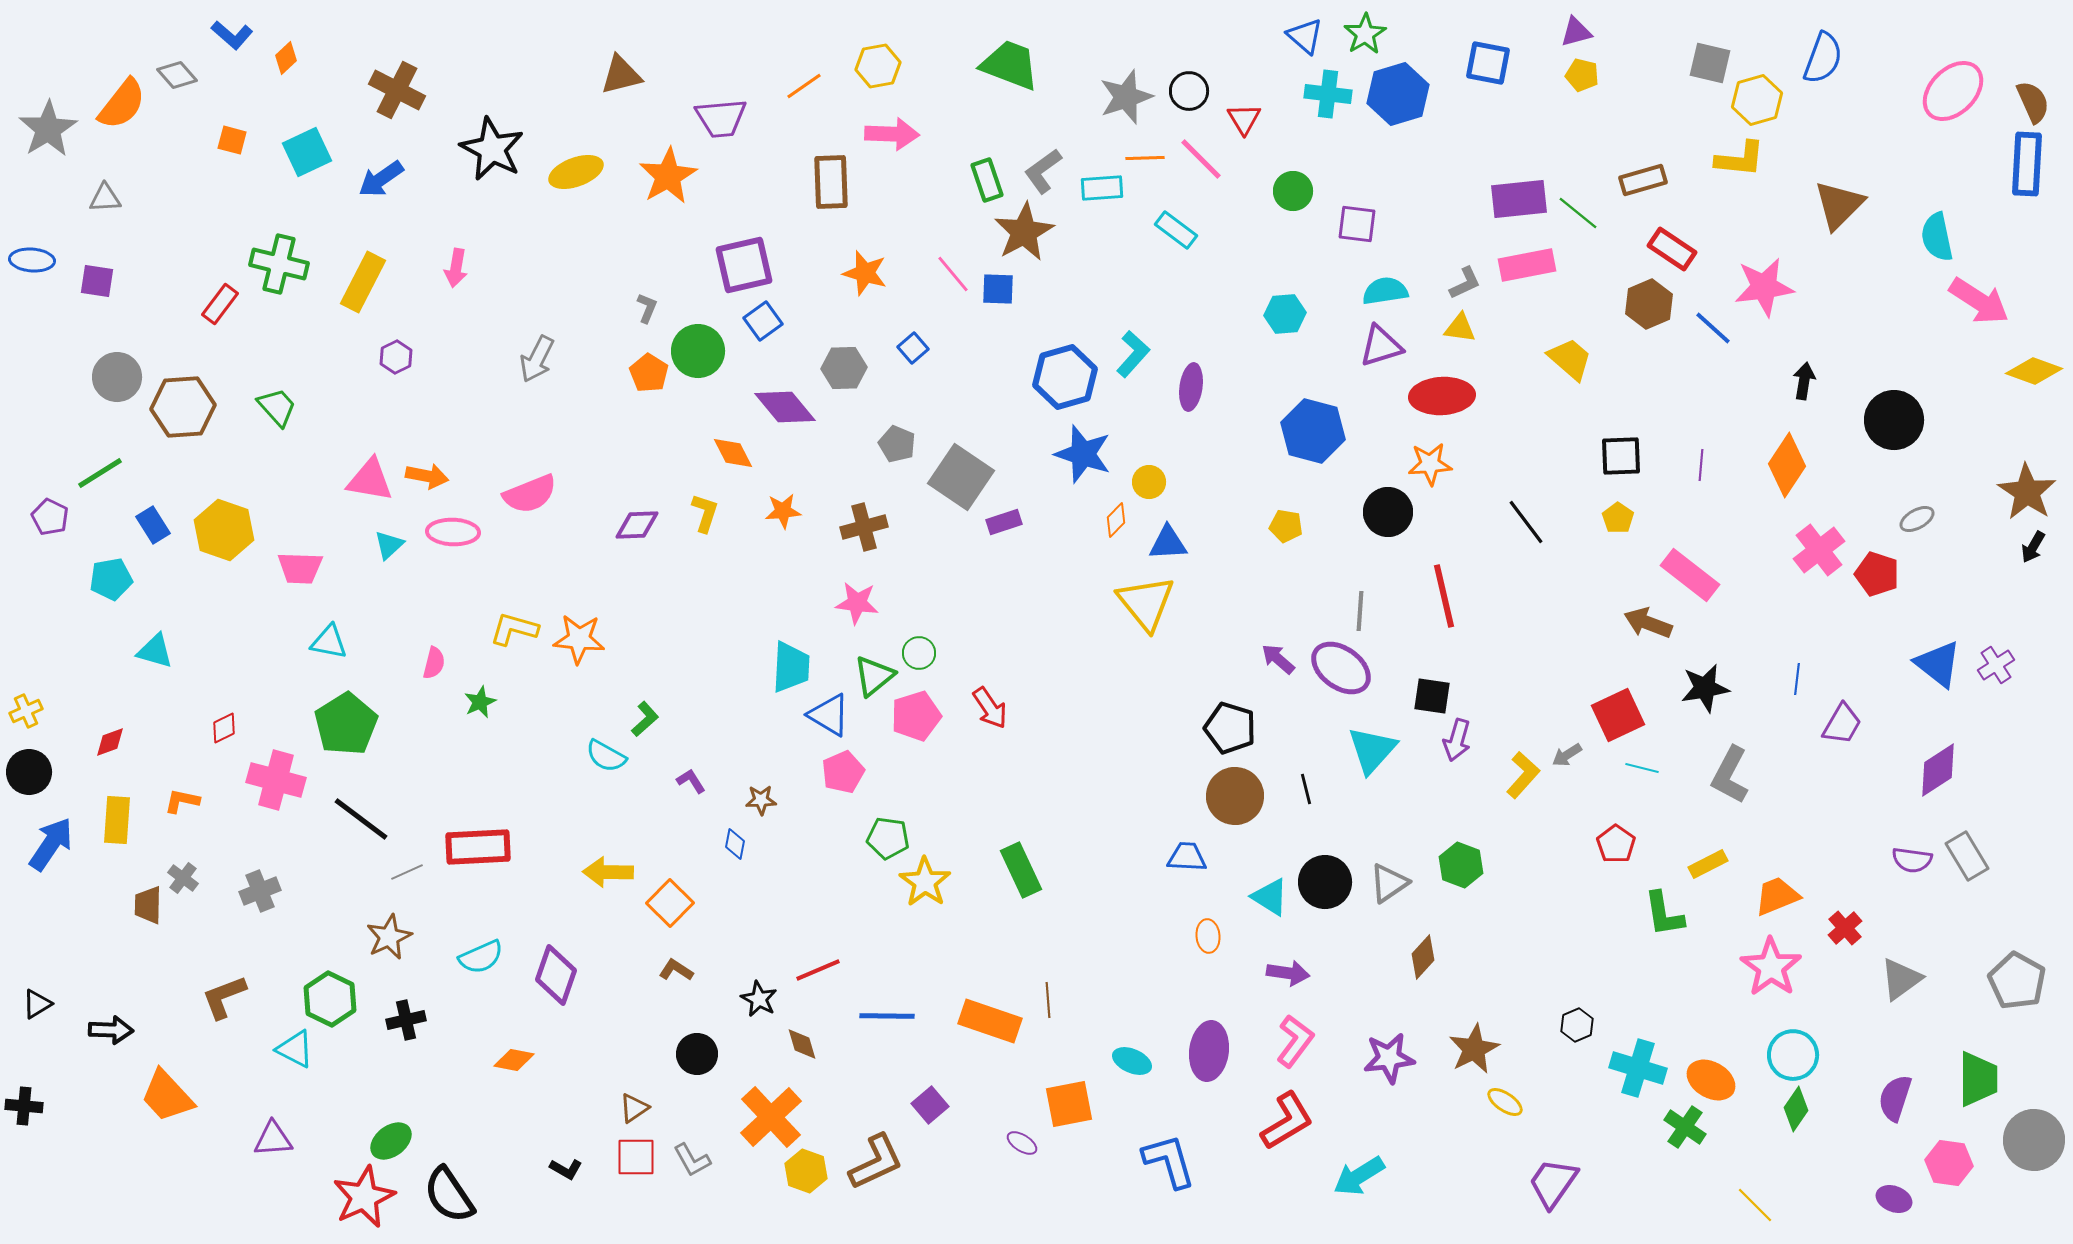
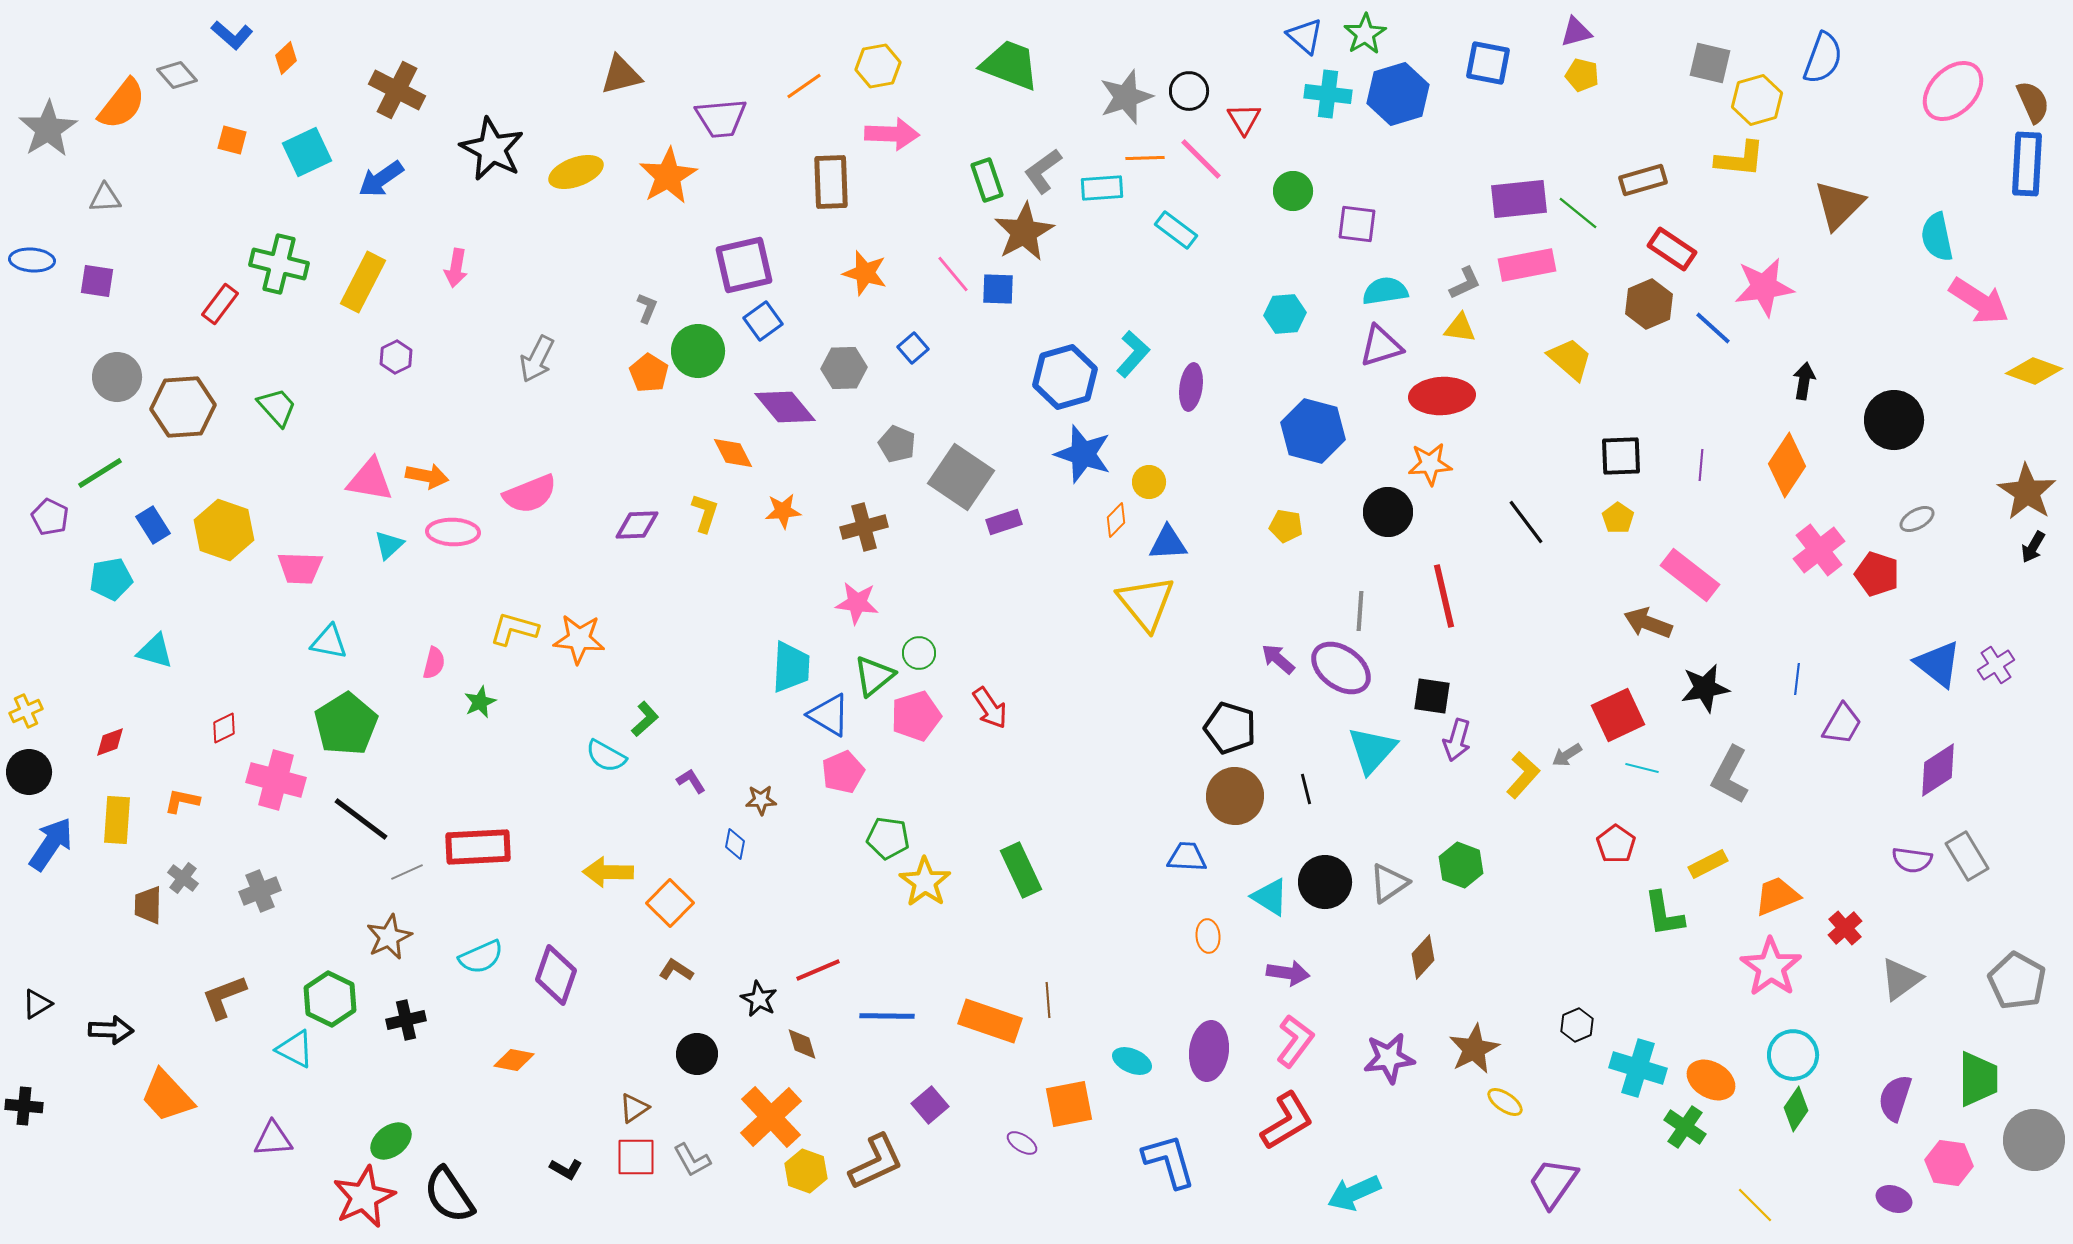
cyan arrow at (1359, 1176): moved 5 px left, 17 px down; rotated 8 degrees clockwise
